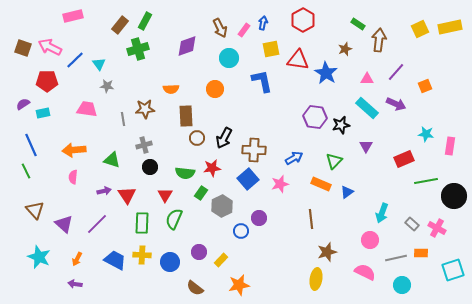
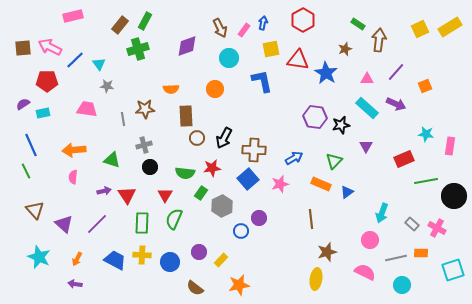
yellow rectangle at (450, 27): rotated 20 degrees counterclockwise
brown square at (23, 48): rotated 24 degrees counterclockwise
